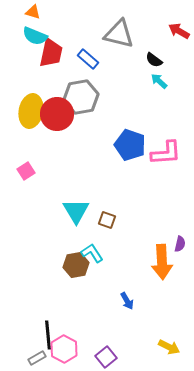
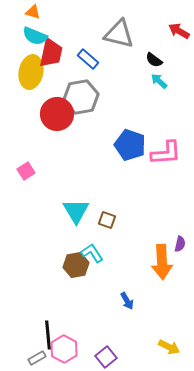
yellow ellipse: moved 39 px up
